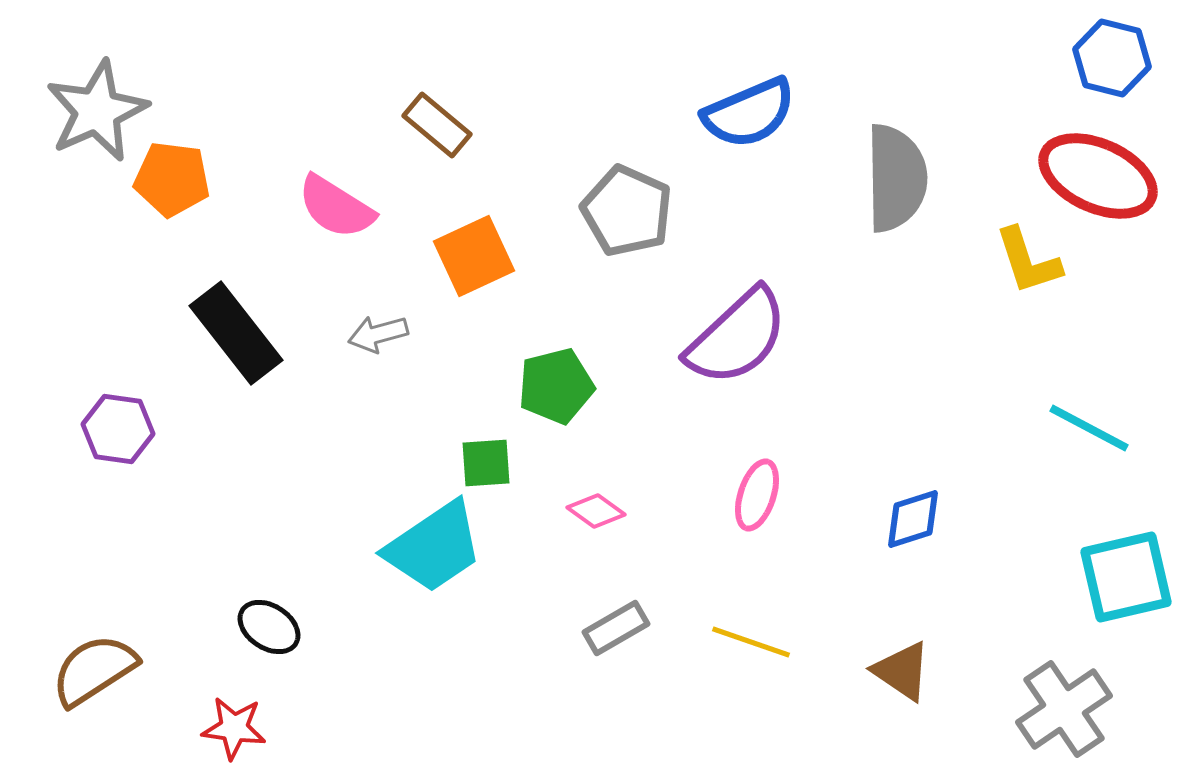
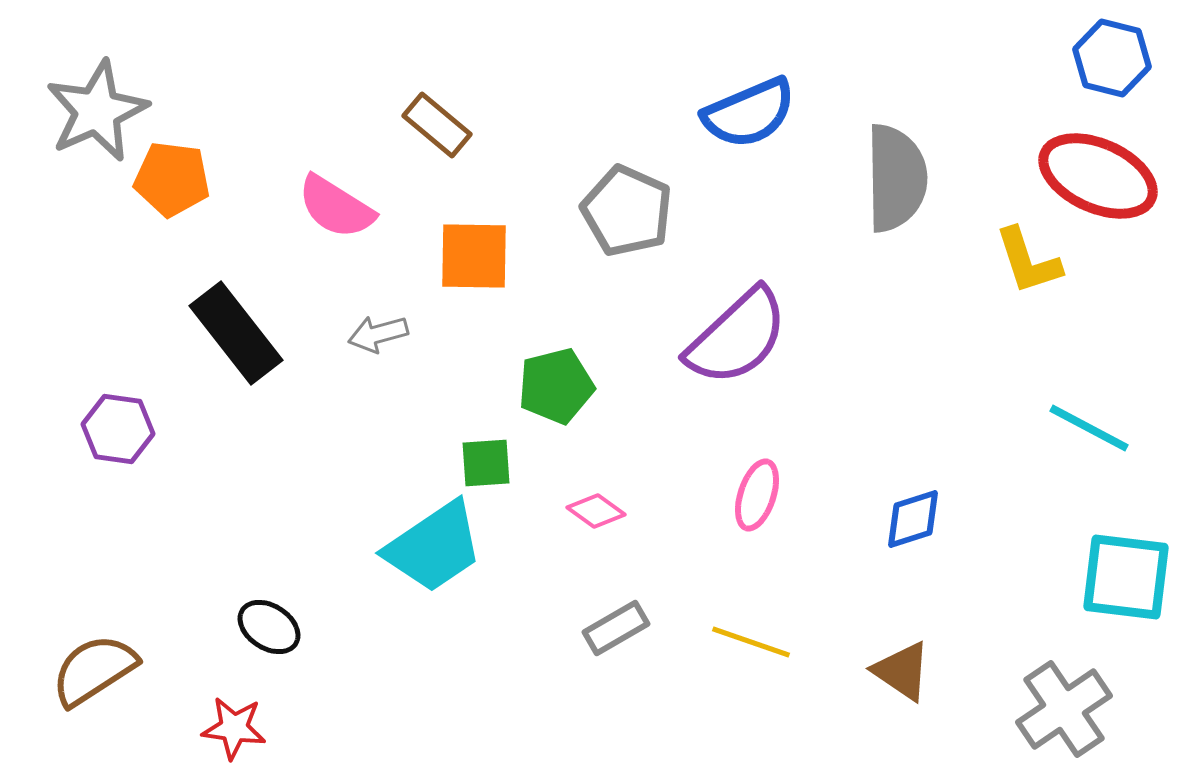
orange square: rotated 26 degrees clockwise
cyan square: rotated 20 degrees clockwise
